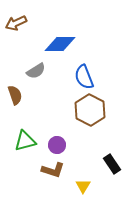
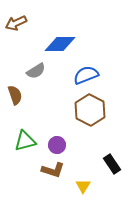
blue semicircle: moved 2 px right, 2 px up; rotated 90 degrees clockwise
